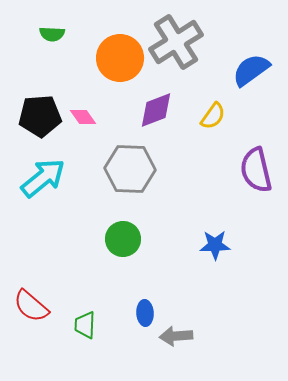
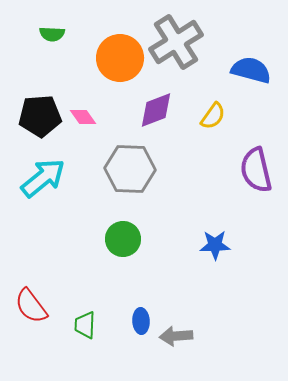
blue semicircle: rotated 51 degrees clockwise
red semicircle: rotated 12 degrees clockwise
blue ellipse: moved 4 px left, 8 px down
